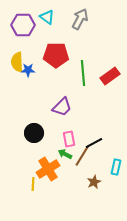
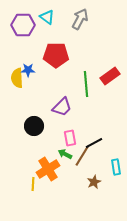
yellow semicircle: moved 16 px down
green line: moved 3 px right, 11 px down
black circle: moved 7 px up
pink rectangle: moved 1 px right, 1 px up
cyan rectangle: rotated 21 degrees counterclockwise
